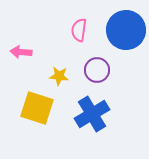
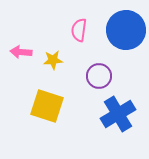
purple circle: moved 2 px right, 6 px down
yellow star: moved 6 px left, 16 px up; rotated 12 degrees counterclockwise
yellow square: moved 10 px right, 2 px up
blue cross: moved 26 px right
